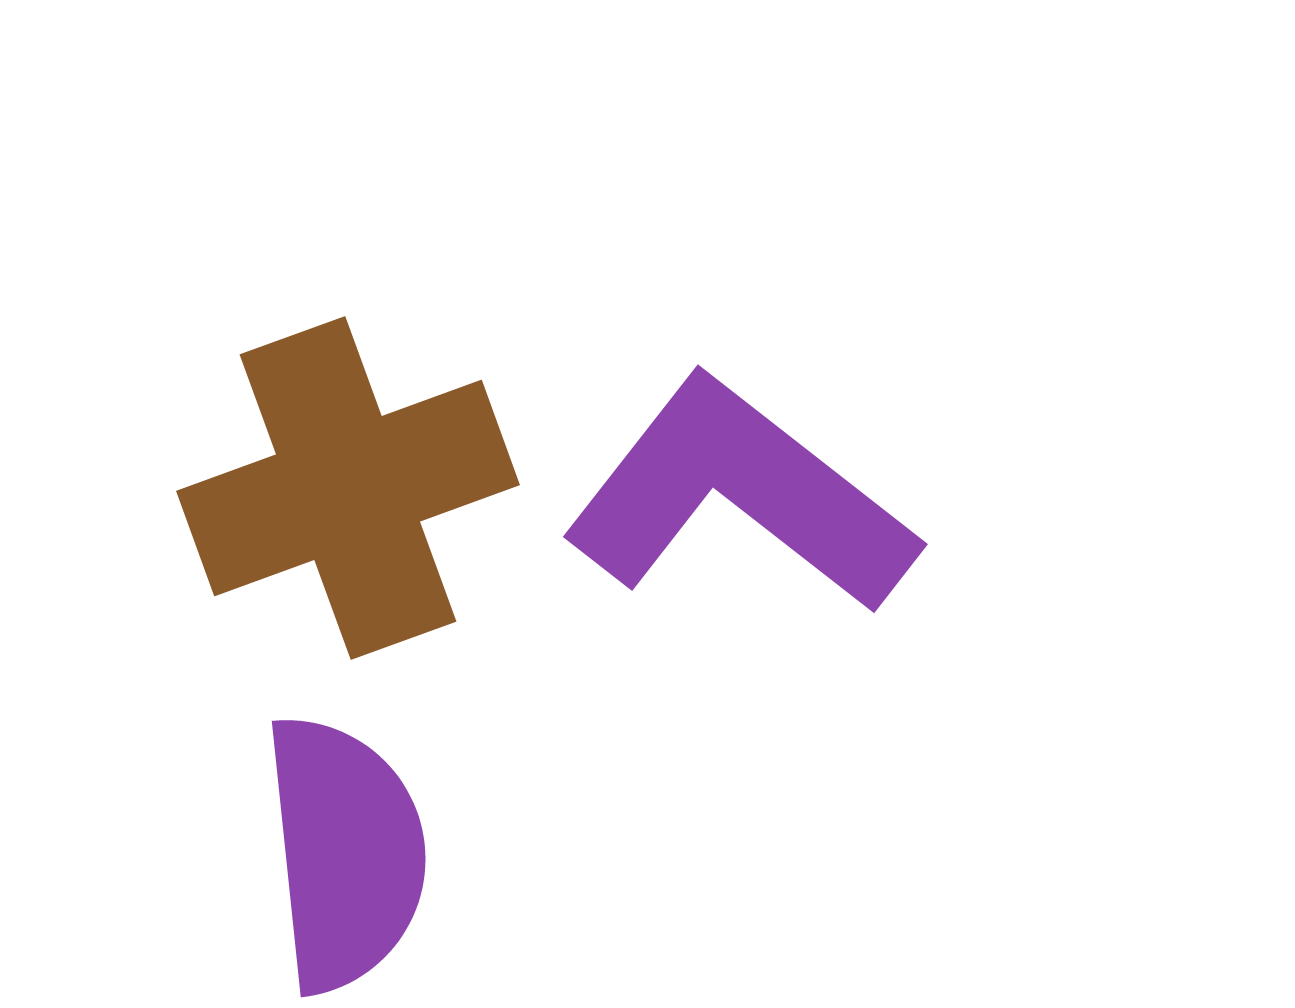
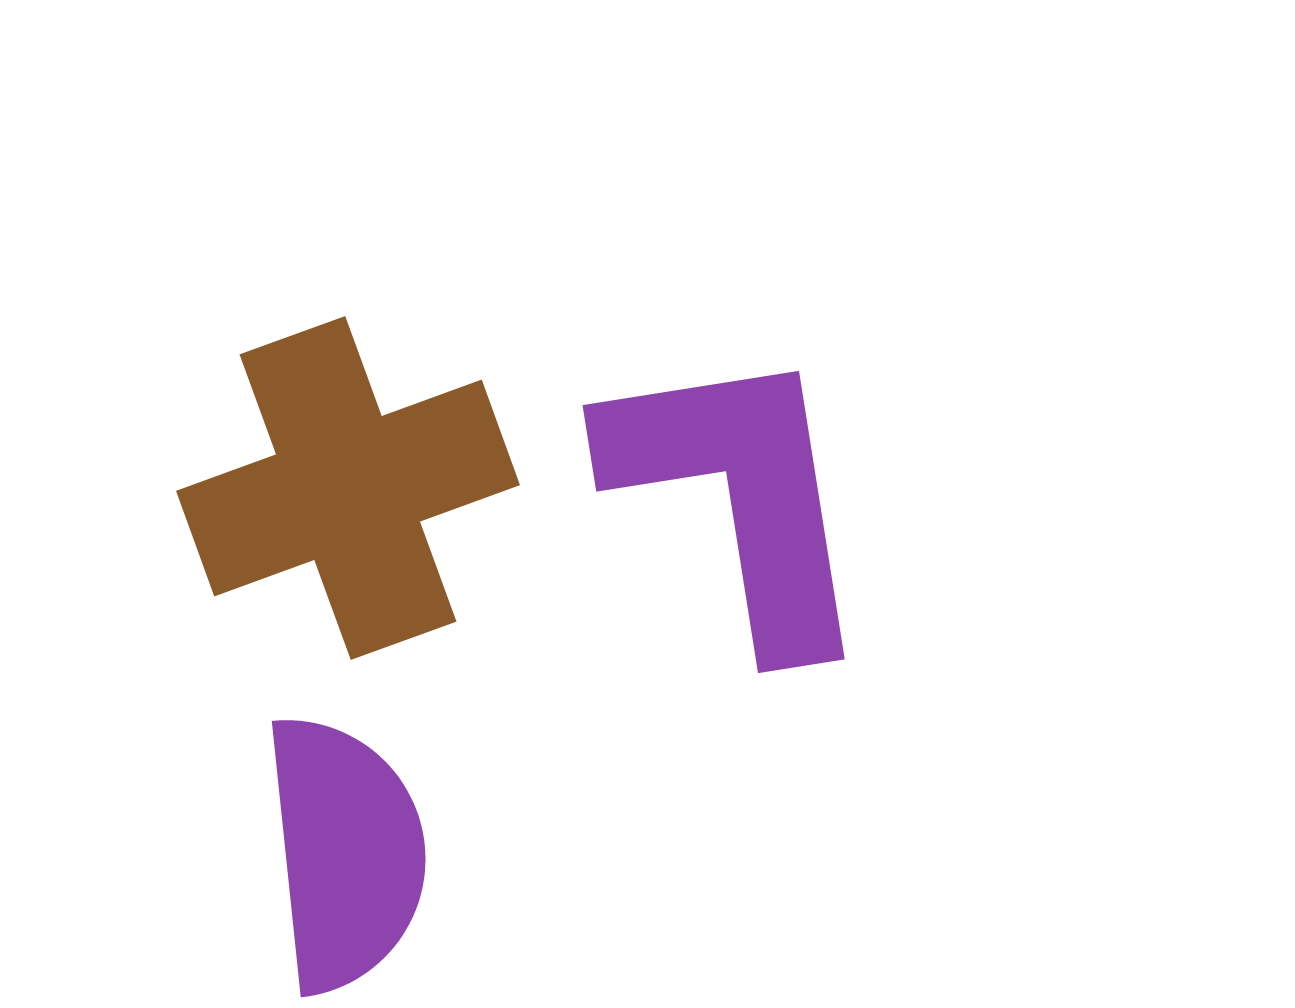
purple L-shape: rotated 43 degrees clockwise
